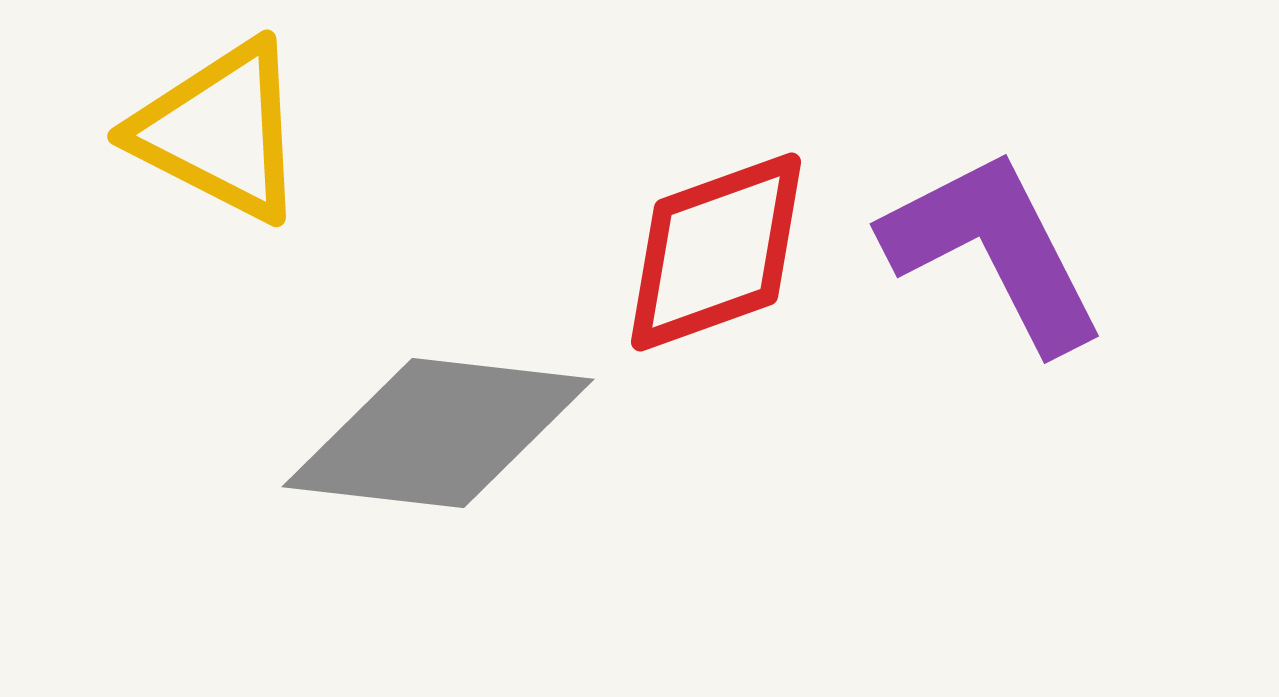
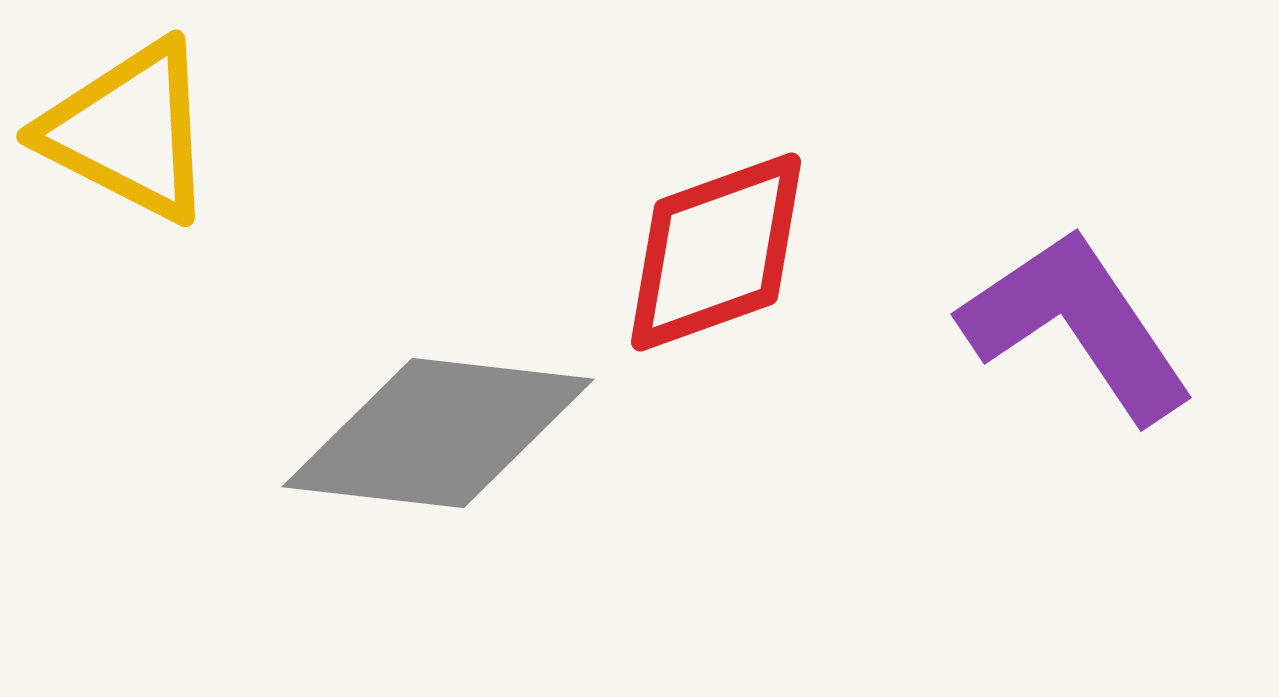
yellow triangle: moved 91 px left
purple L-shape: moved 83 px right, 75 px down; rotated 7 degrees counterclockwise
